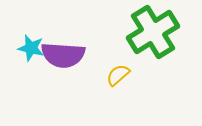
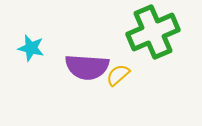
green cross: rotated 9 degrees clockwise
purple semicircle: moved 24 px right, 12 px down
